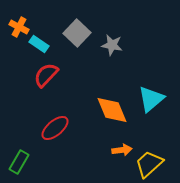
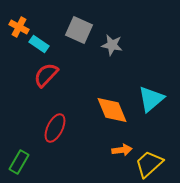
gray square: moved 2 px right, 3 px up; rotated 20 degrees counterclockwise
red ellipse: rotated 24 degrees counterclockwise
